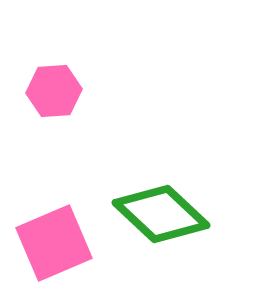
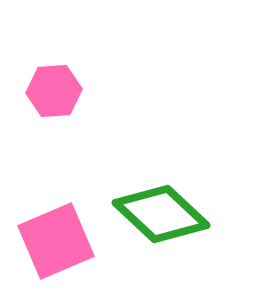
pink square: moved 2 px right, 2 px up
